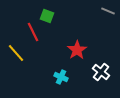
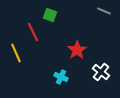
gray line: moved 4 px left
green square: moved 3 px right, 1 px up
yellow line: rotated 18 degrees clockwise
